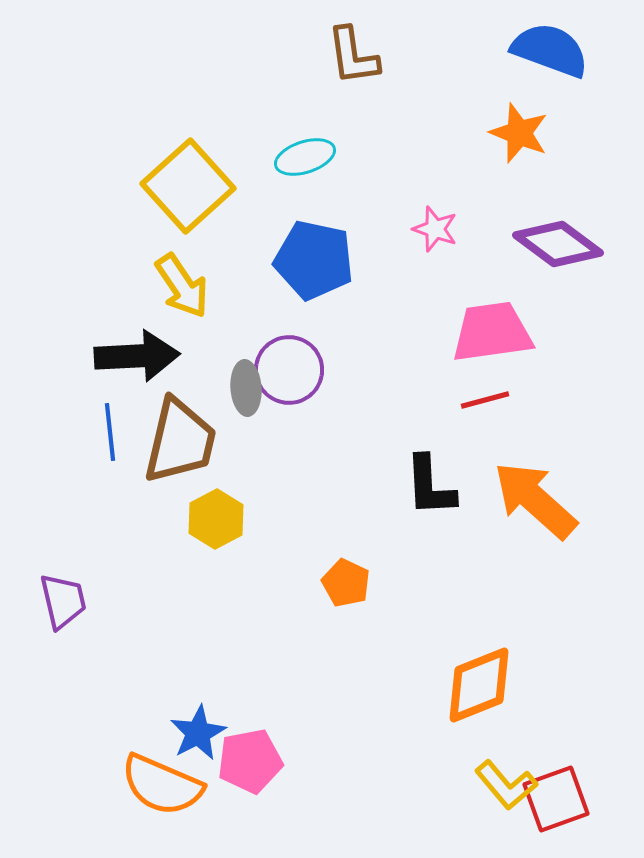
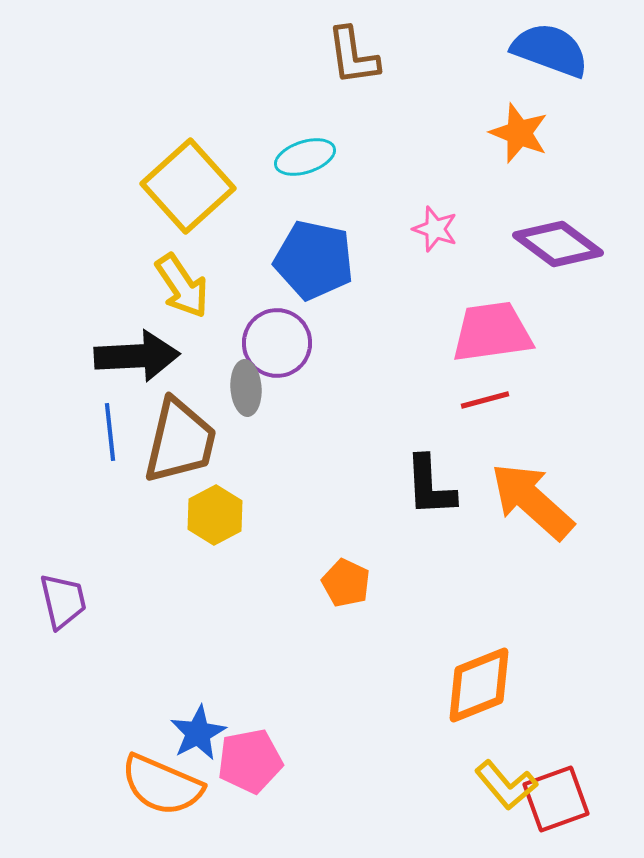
purple circle: moved 12 px left, 27 px up
orange arrow: moved 3 px left, 1 px down
yellow hexagon: moved 1 px left, 4 px up
